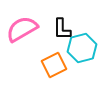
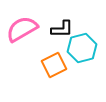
black L-shape: rotated 90 degrees counterclockwise
